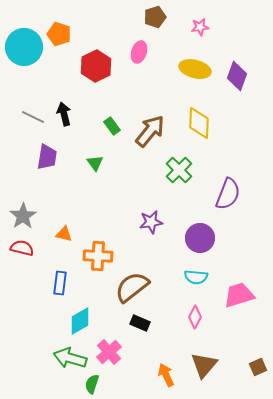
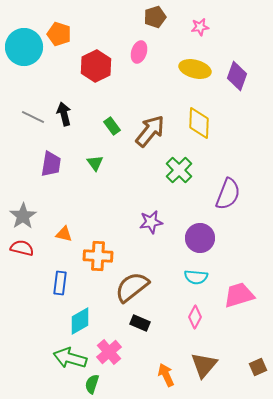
purple trapezoid: moved 4 px right, 7 px down
